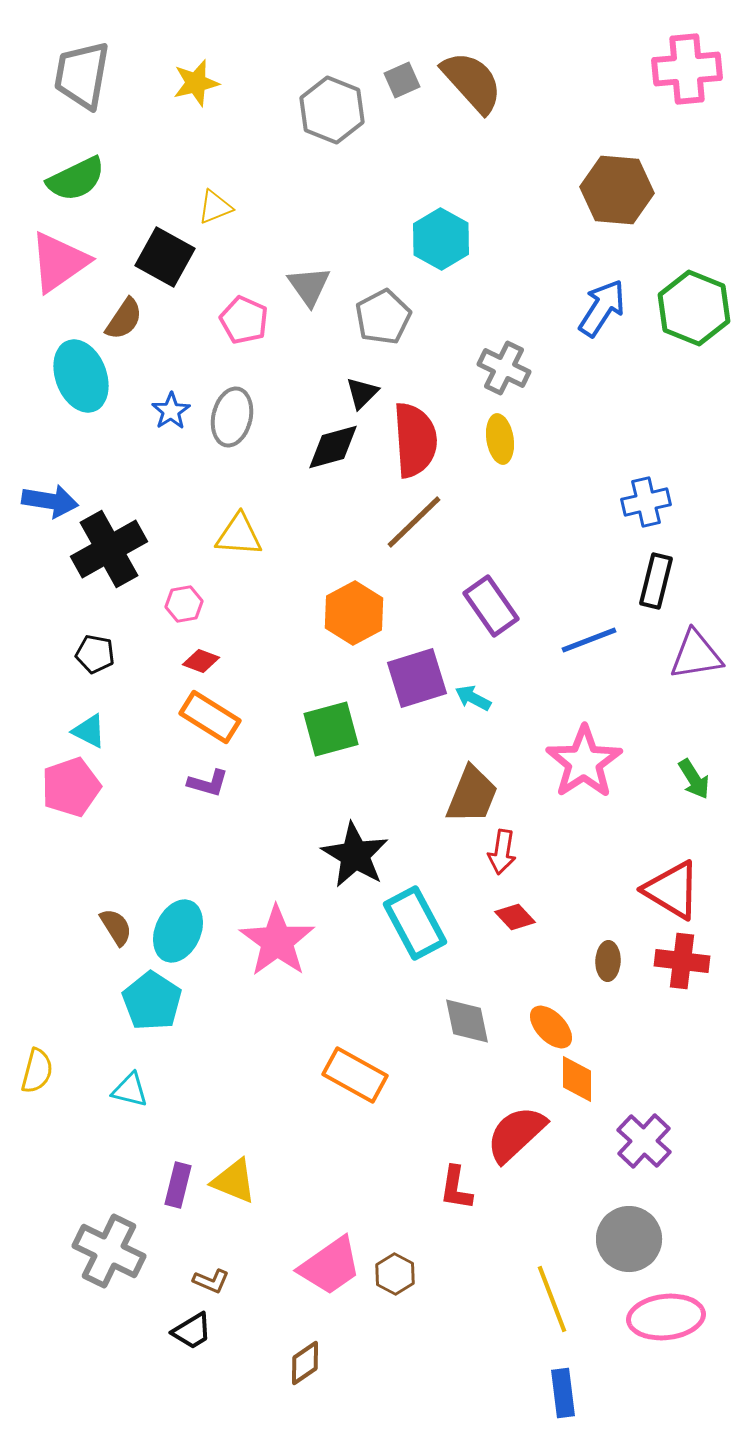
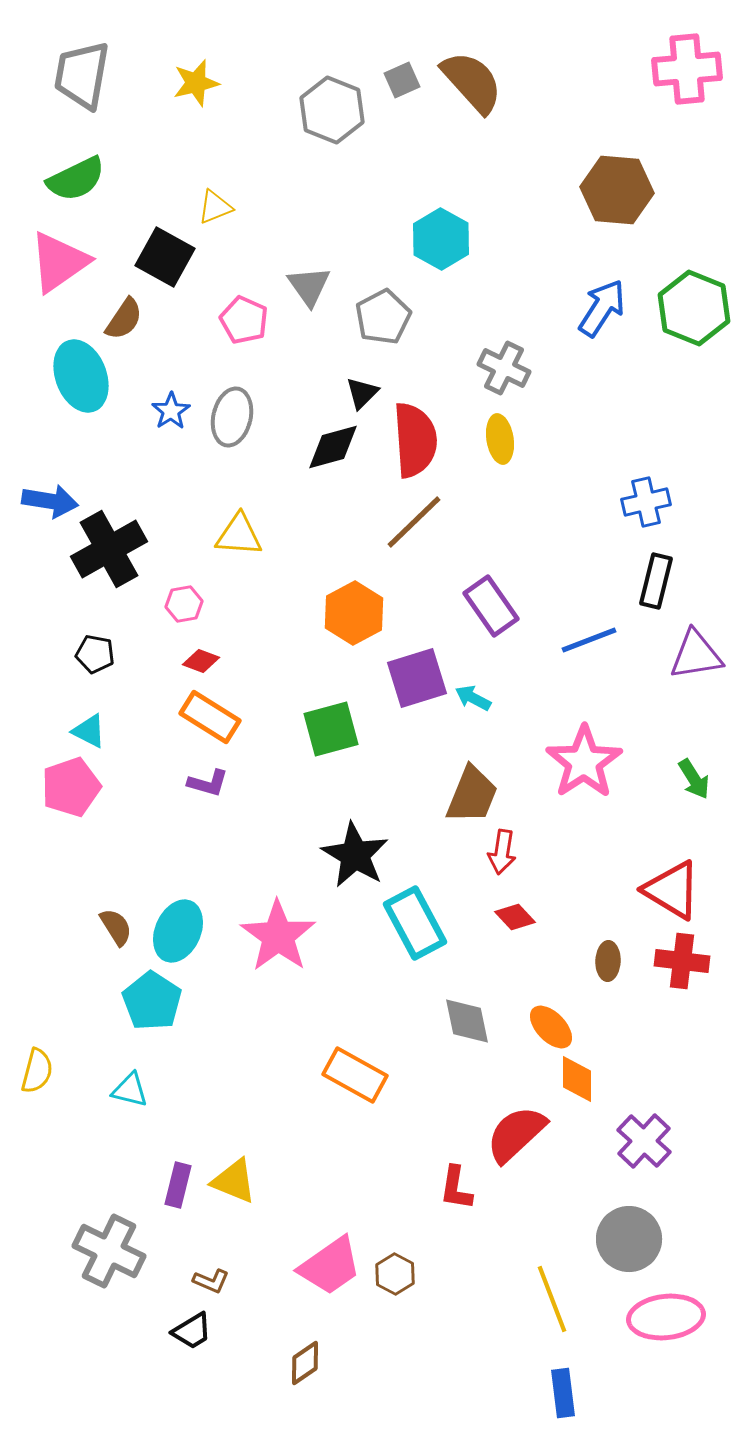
pink star at (277, 941): moved 1 px right, 5 px up
